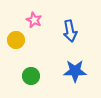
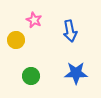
blue star: moved 1 px right, 2 px down
